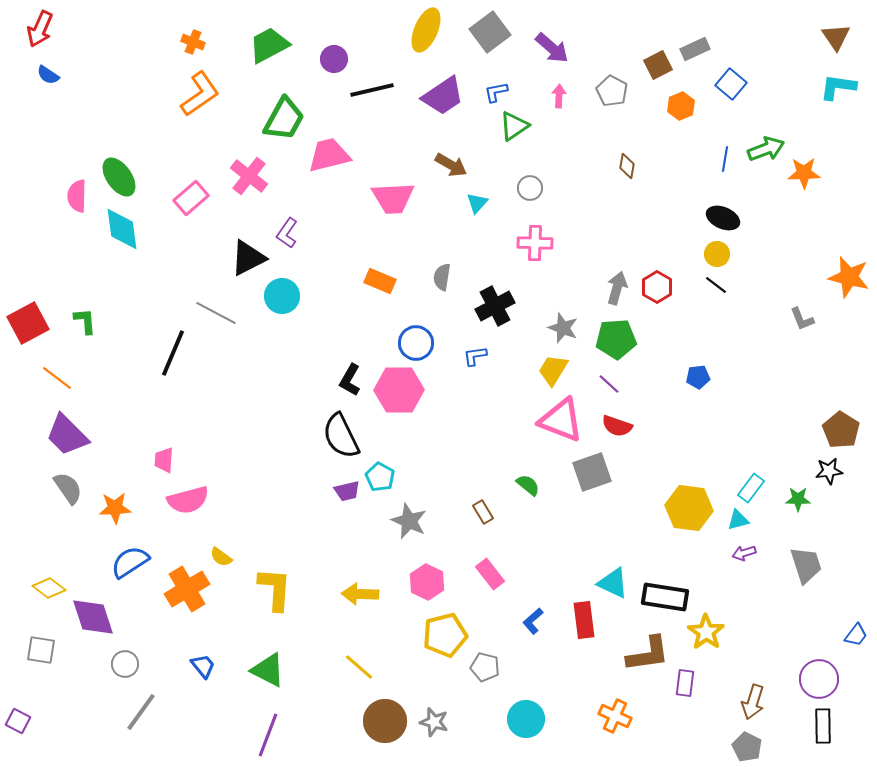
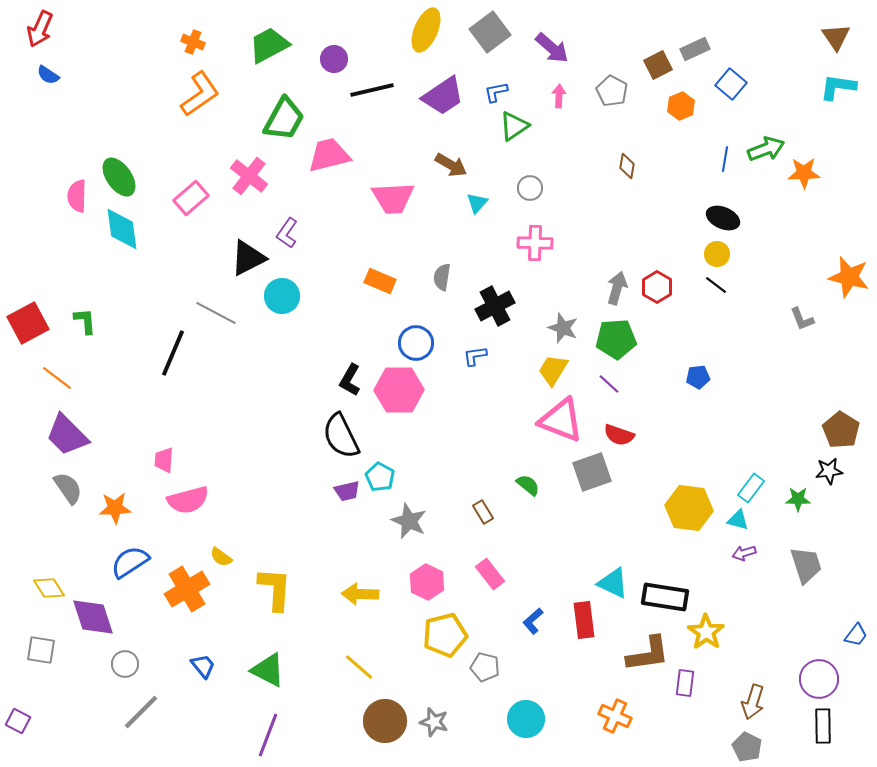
red semicircle at (617, 426): moved 2 px right, 9 px down
cyan triangle at (738, 520): rotated 30 degrees clockwise
yellow diamond at (49, 588): rotated 20 degrees clockwise
gray line at (141, 712): rotated 9 degrees clockwise
